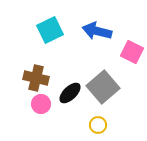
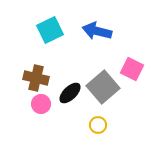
pink square: moved 17 px down
